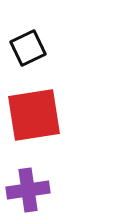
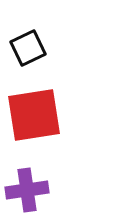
purple cross: moved 1 px left
